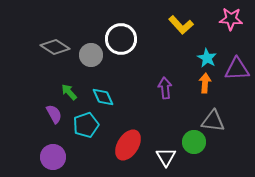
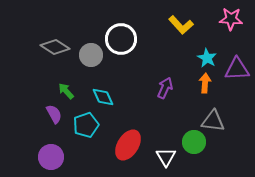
purple arrow: rotated 30 degrees clockwise
green arrow: moved 3 px left, 1 px up
purple circle: moved 2 px left
